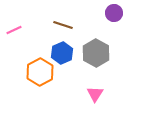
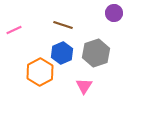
gray hexagon: rotated 12 degrees clockwise
pink triangle: moved 11 px left, 8 px up
